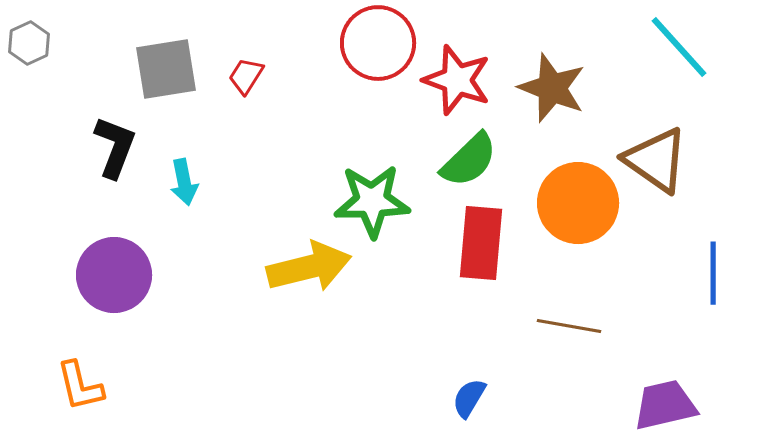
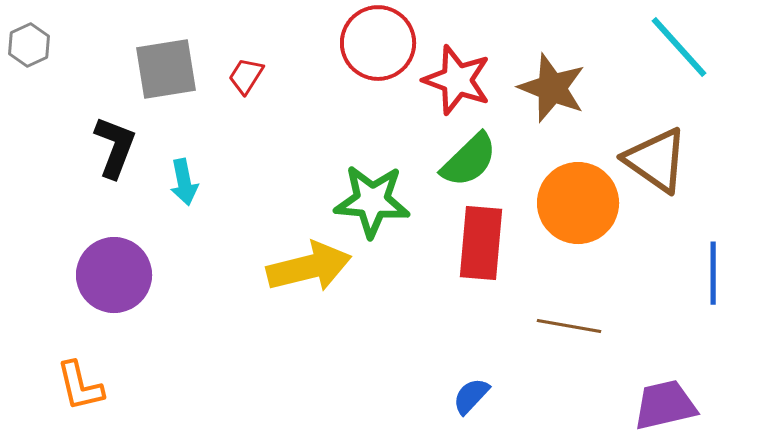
gray hexagon: moved 2 px down
green star: rotated 6 degrees clockwise
blue semicircle: moved 2 px right, 2 px up; rotated 12 degrees clockwise
